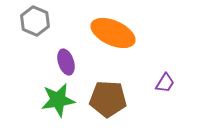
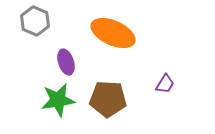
purple trapezoid: moved 1 px down
